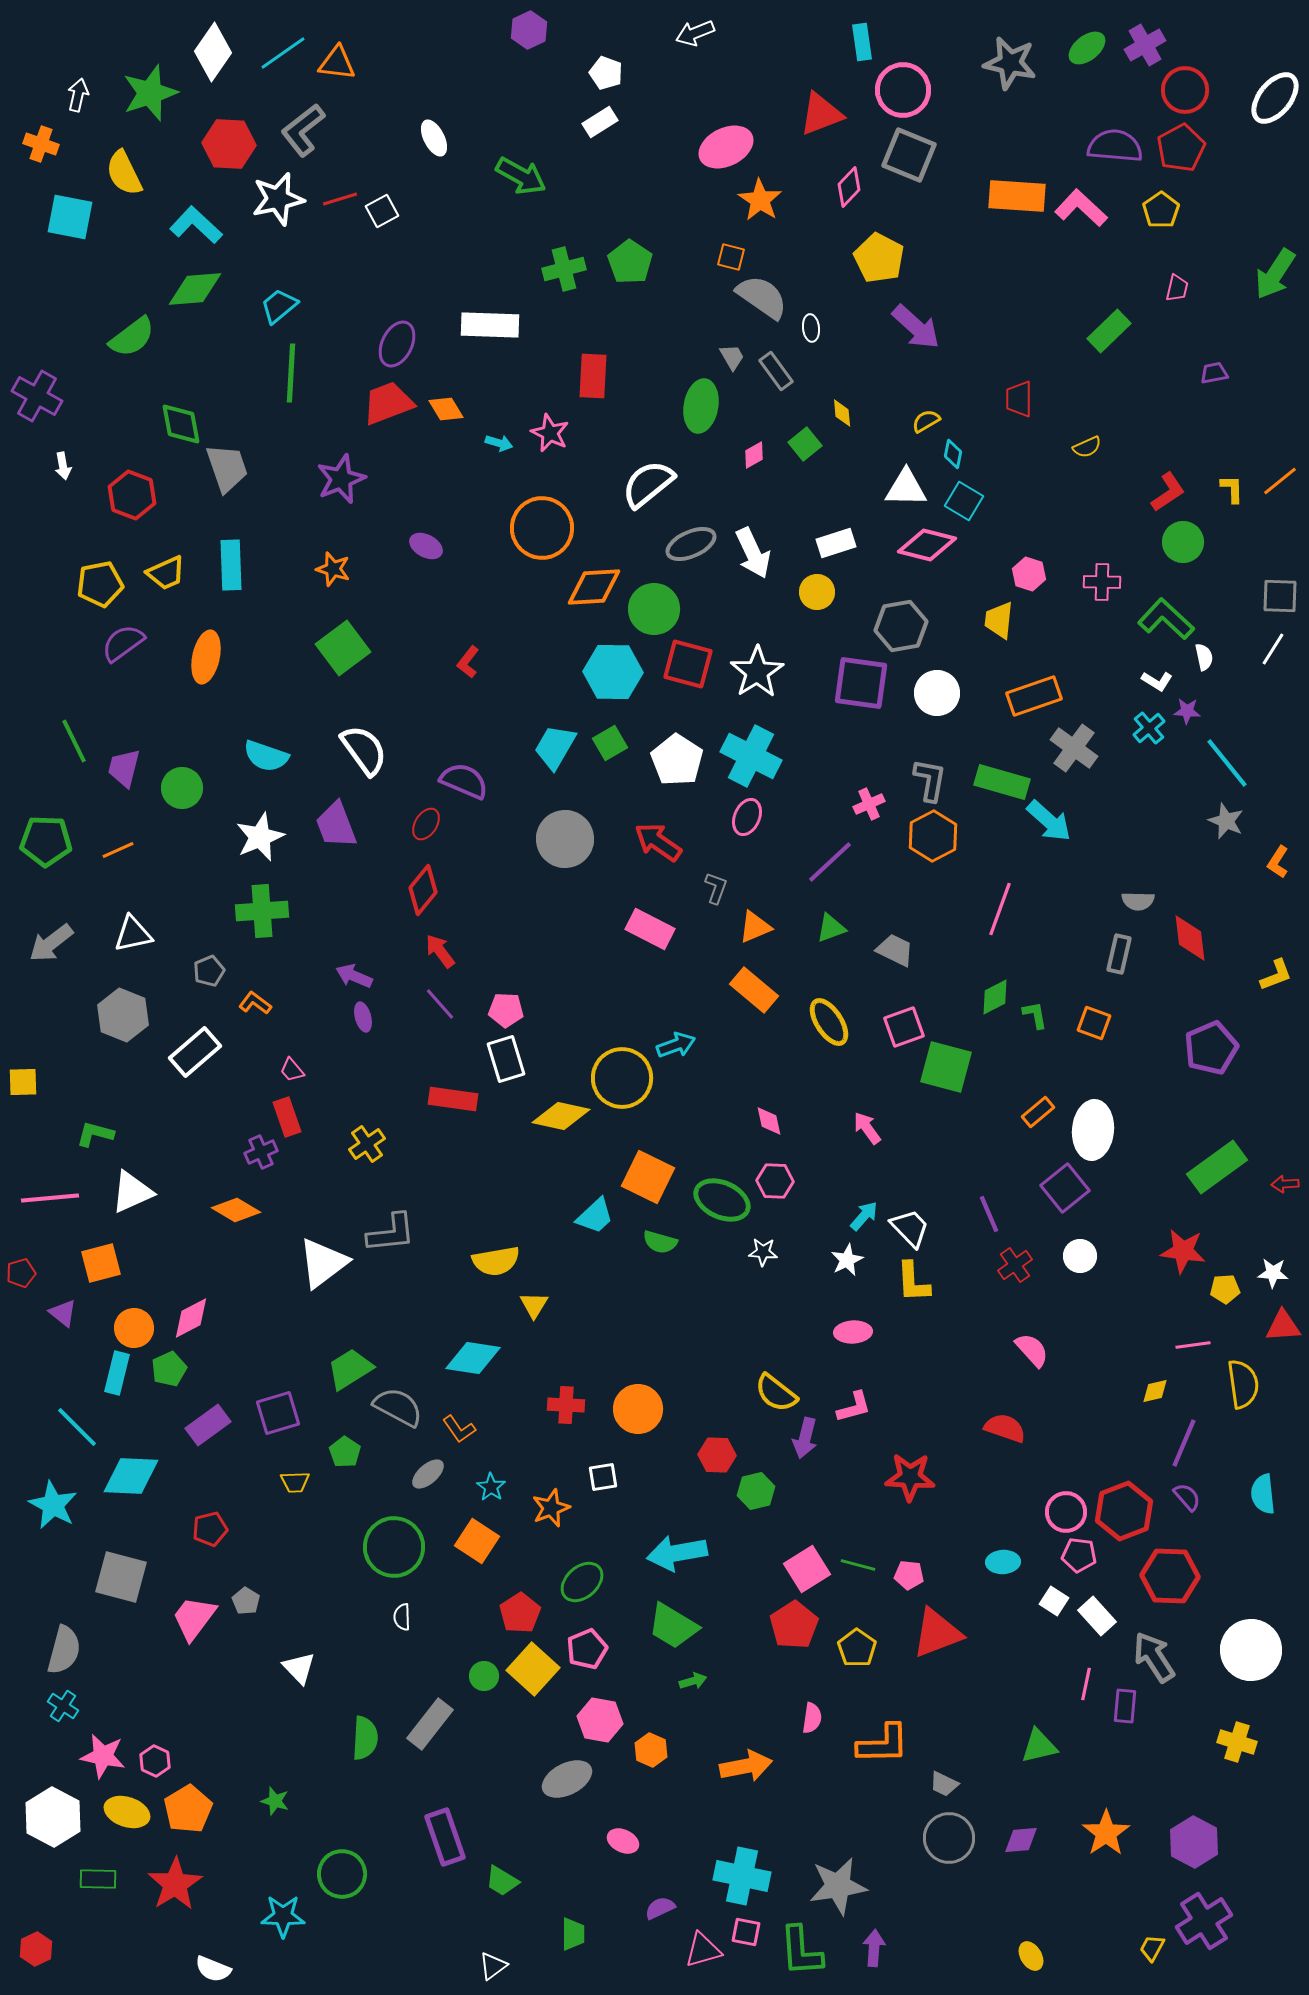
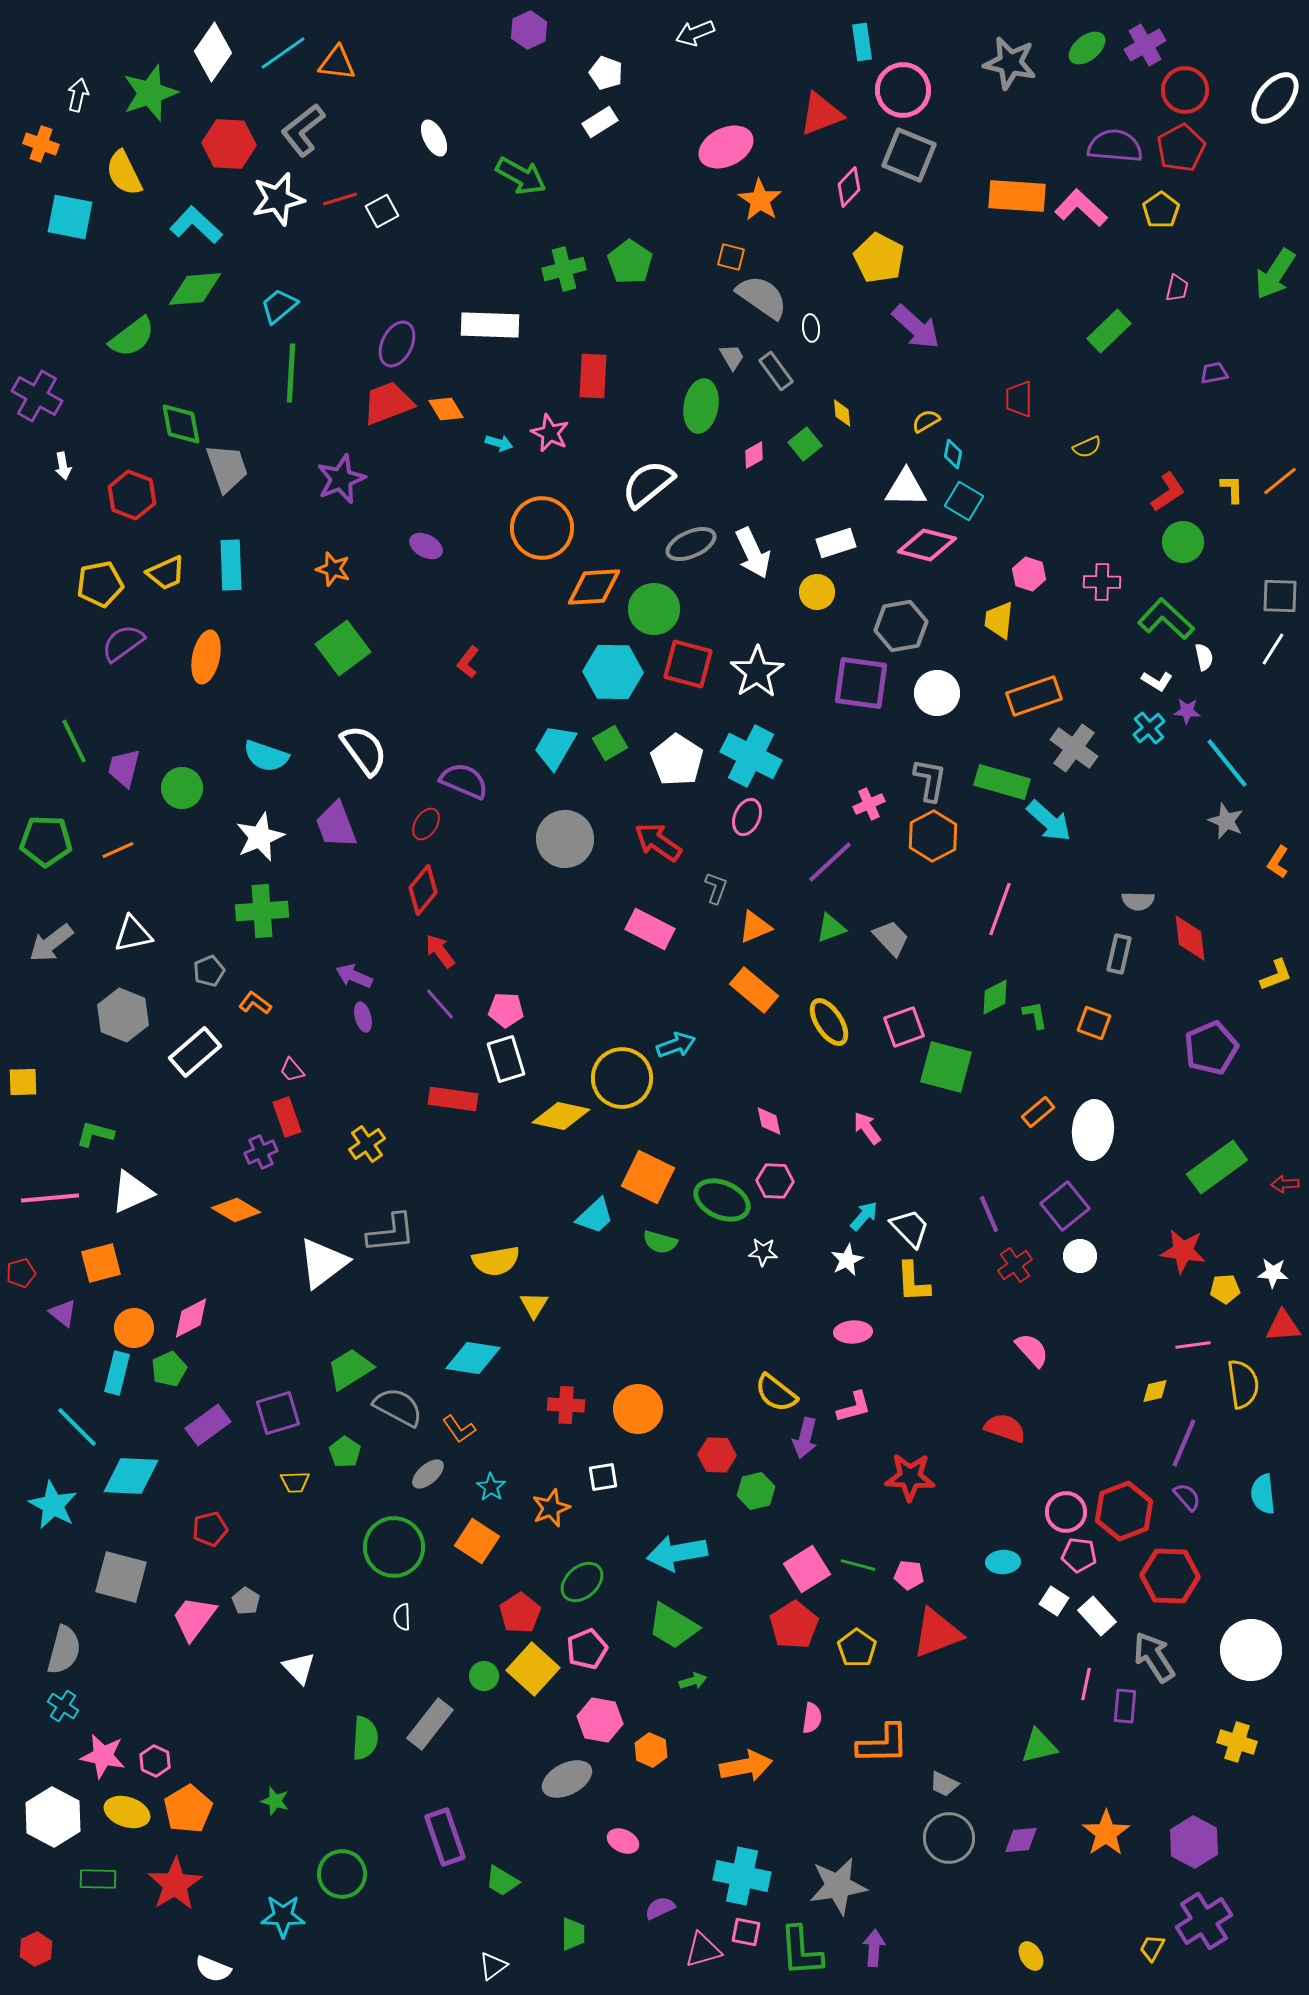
gray trapezoid at (895, 950): moved 4 px left, 12 px up; rotated 21 degrees clockwise
purple square at (1065, 1188): moved 18 px down
